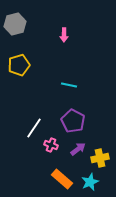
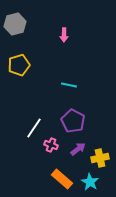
cyan star: rotated 18 degrees counterclockwise
